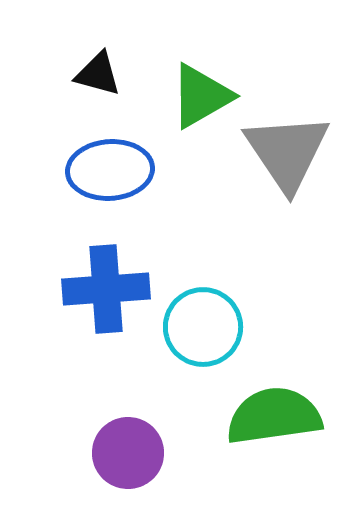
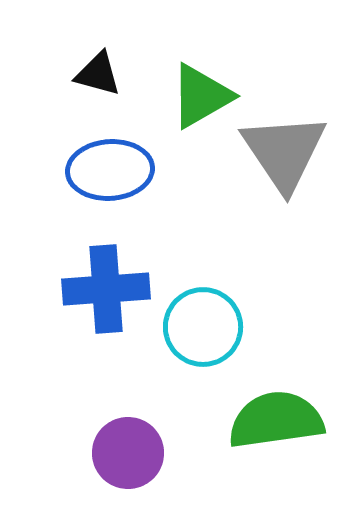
gray triangle: moved 3 px left
green semicircle: moved 2 px right, 4 px down
